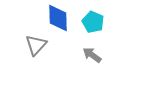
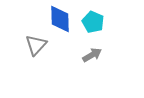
blue diamond: moved 2 px right, 1 px down
gray arrow: rotated 114 degrees clockwise
